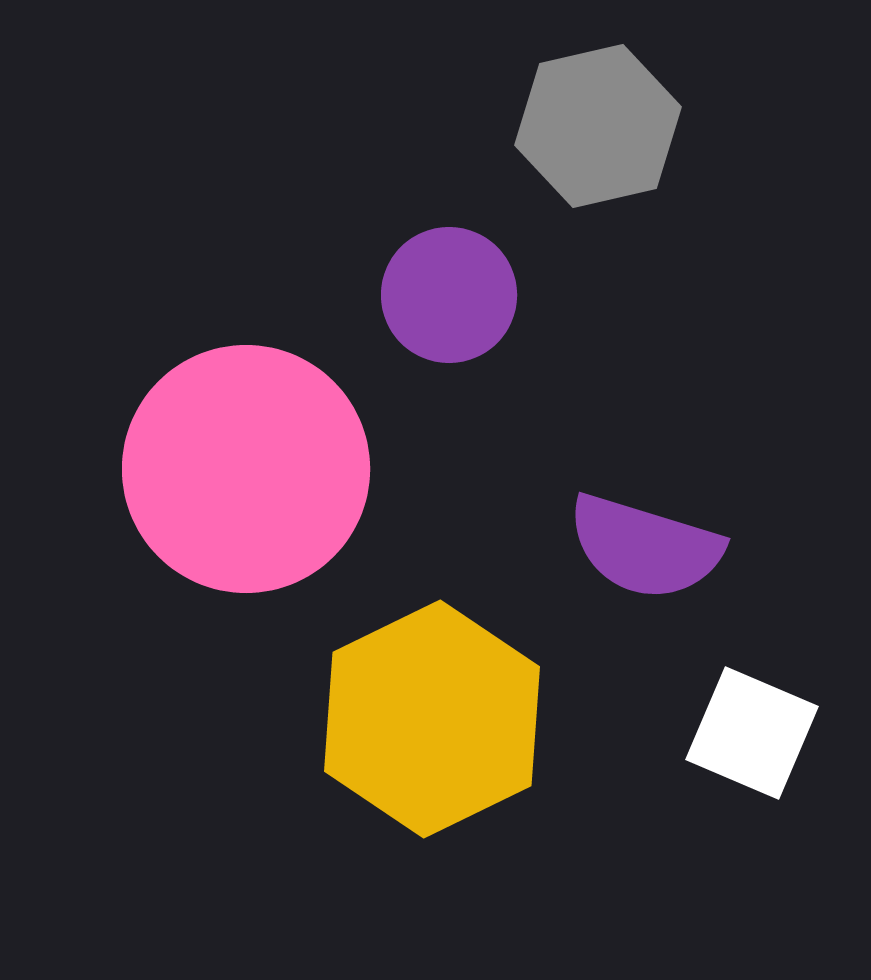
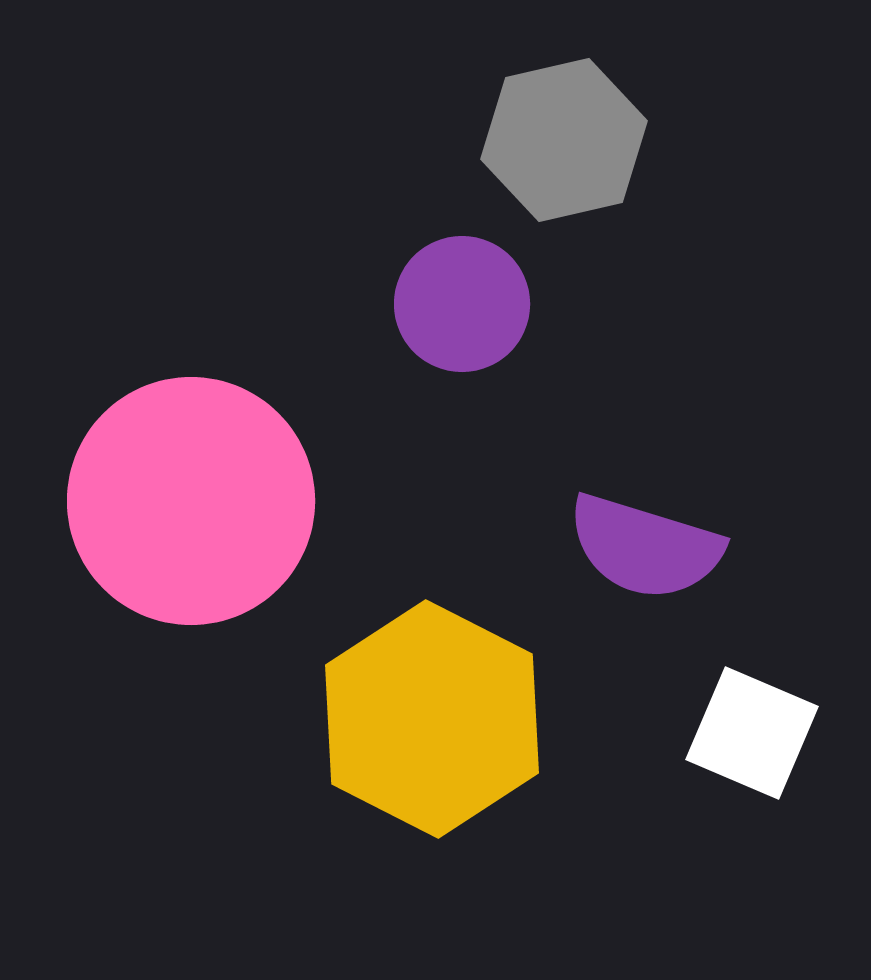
gray hexagon: moved 34 px left, 14 px down
purple circle: moved 13 px right, 9 px down
pink circle: moved 55 px left, 32 px down
yellow hexagon: rotated 7 degrees counterclockwise
